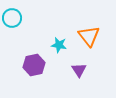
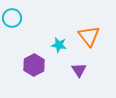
purple hexagon: rotated 15 degrees counterclockwise
